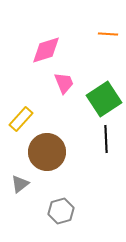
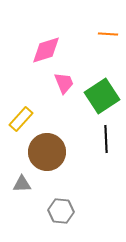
green square: moved 2 px left, 3 px up
gray triangle: moved 2 px right; rotated 36 degrees clockwise
gray hexagon: rotated 20 degrees clockwise
